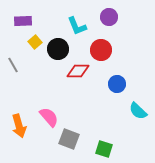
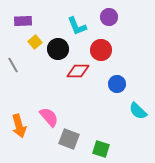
green square: moved 3 px left
